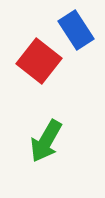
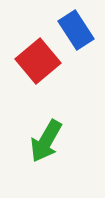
red square: moved 1 px left; rotated 12 degrees clockwise
